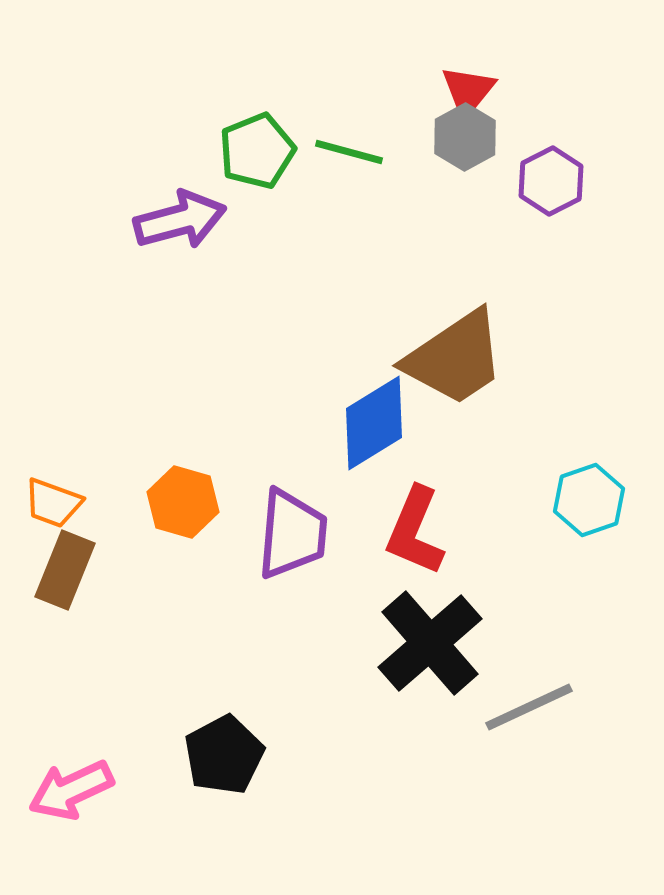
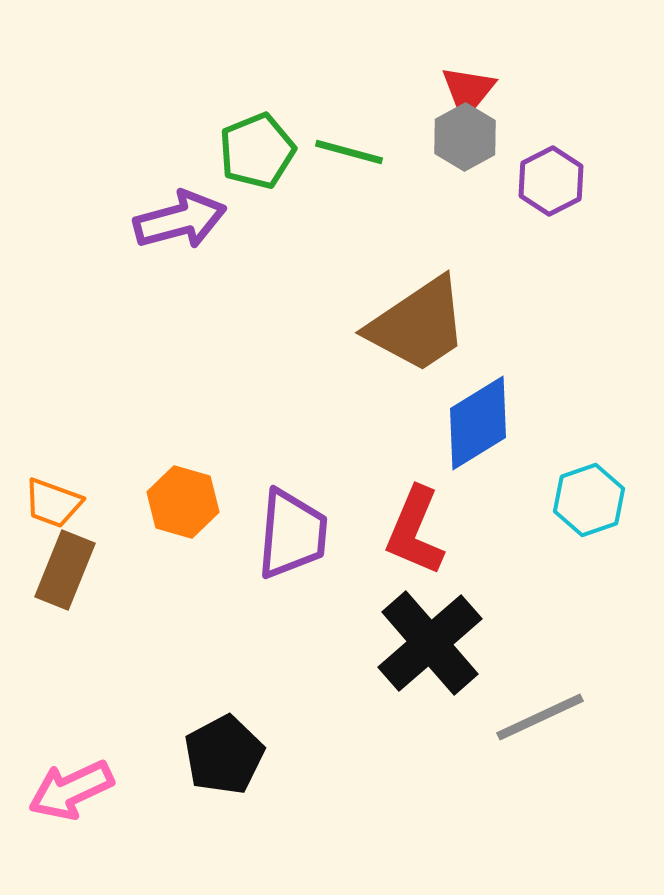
brown trapezoid: moved 37 px left, 33 px up
blue diamond: moved 104 px right
gray line: moved 11 px right, 10 px down
